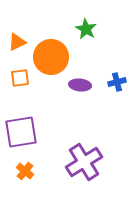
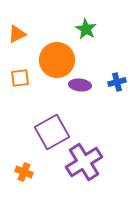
orange triangle: moved 8 px up
orange circle: moved 6 px right, 3 px down
purple square: moved 31 px right; rotated 20 degrees counterclockwise
orange cross: moved 1 px left, 1 px down; rotated 18 degrees counterclockwise
